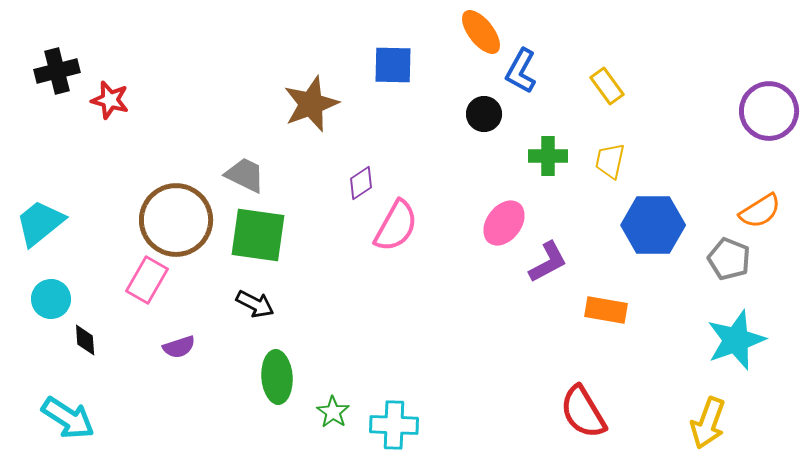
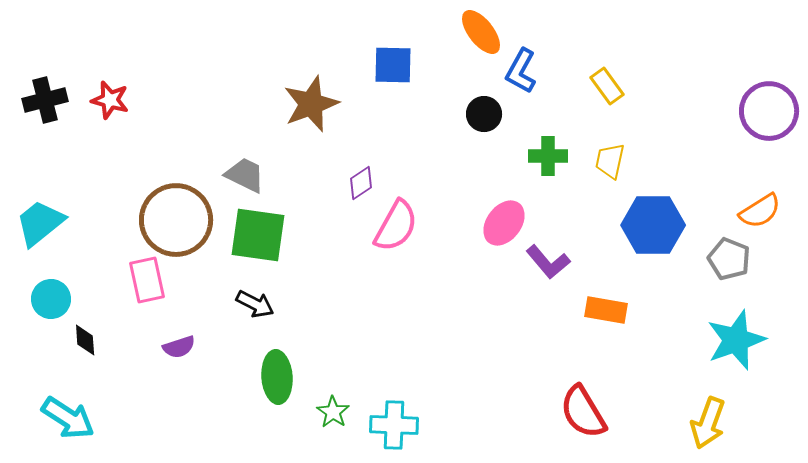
black cross: moved 12 px left, 29 px down
purple L-shape: rotated 78 degrees clockwise
pink rectangle: rotated 42 degrees counterclockwise
